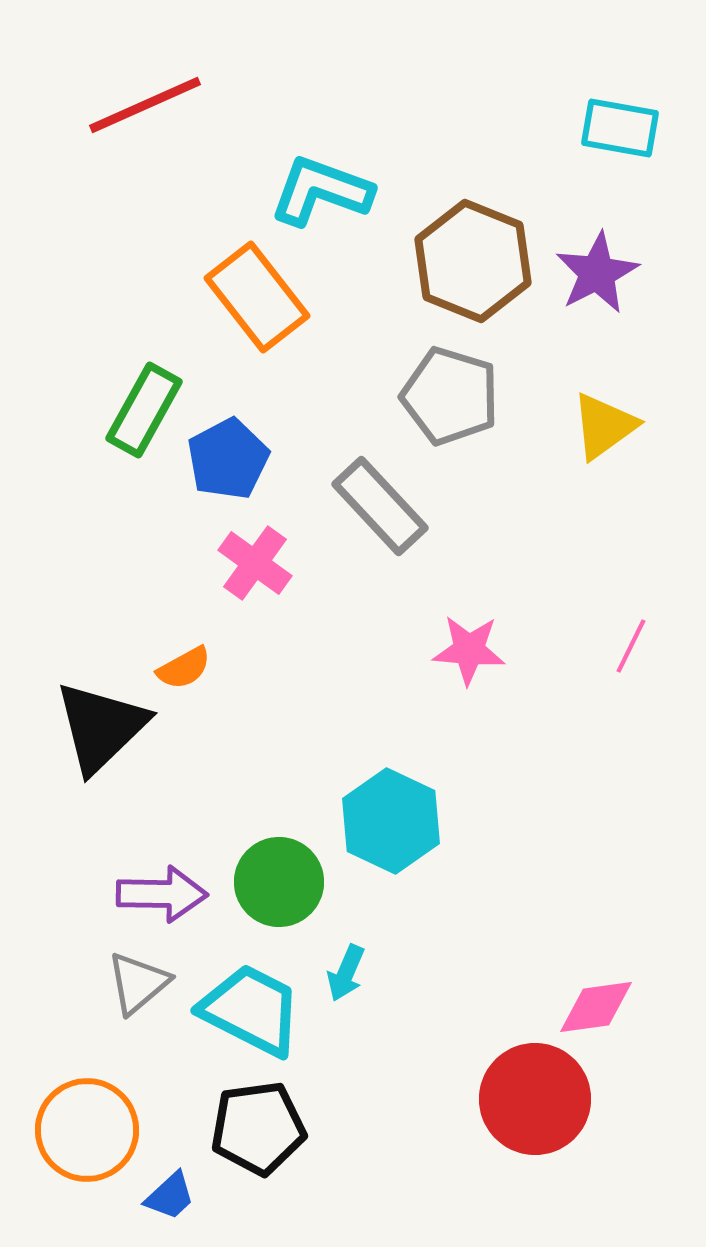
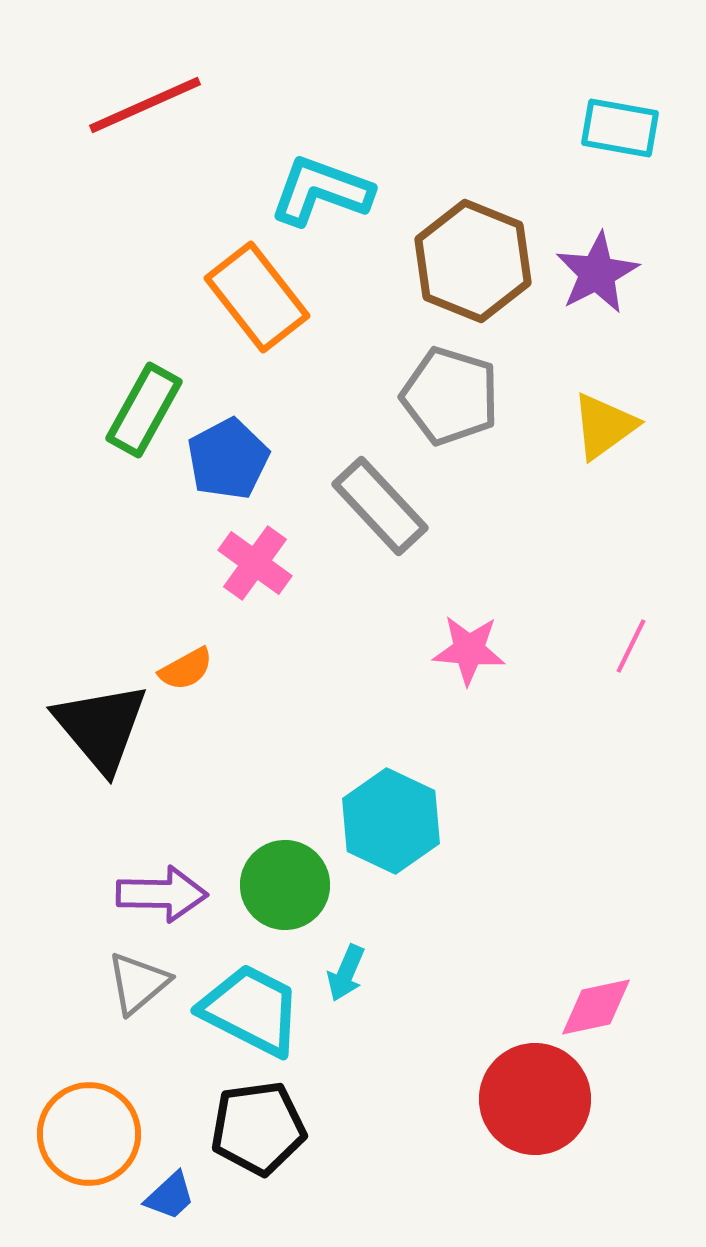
orange semicircle: moved 2 px right, 1 px down
black triangle: rotated 26 degrees counterclockwise
green circle: moved 6 px right, 3 px down
pink diamond: rotated 4 degrees counterclockwise
orange circle: moved 2 px right, 4 px down
